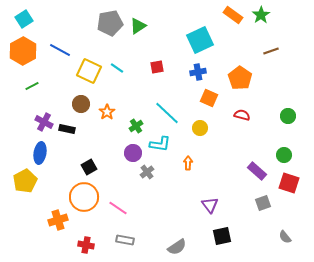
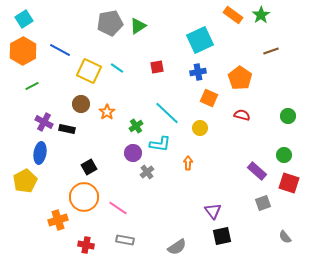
purple triangle at (210, 205): moved 3 px right, 6 px down
